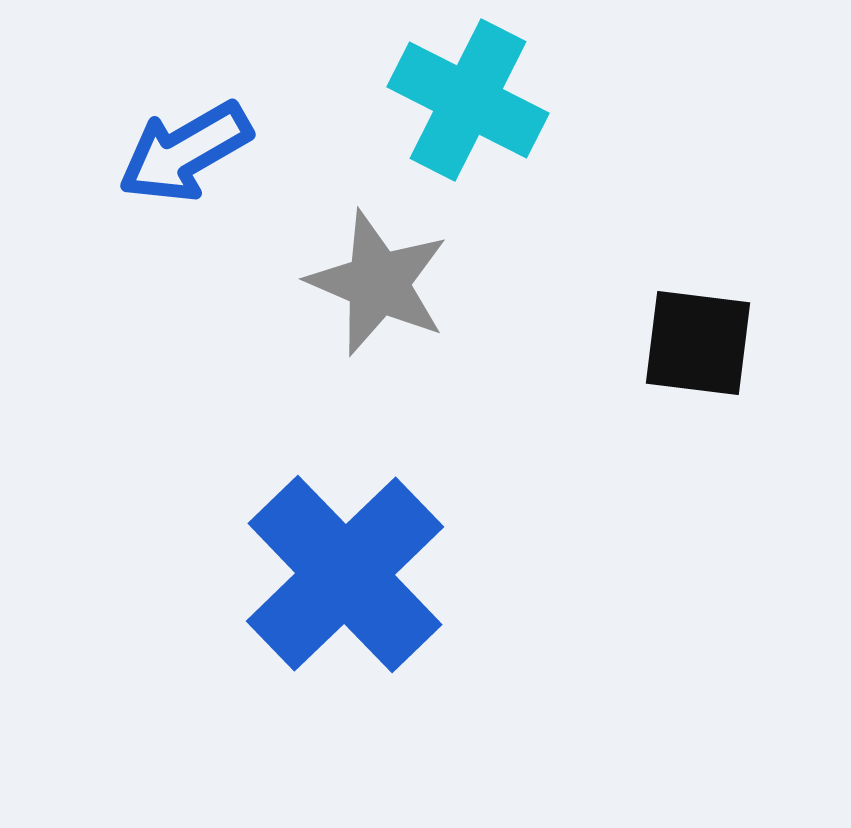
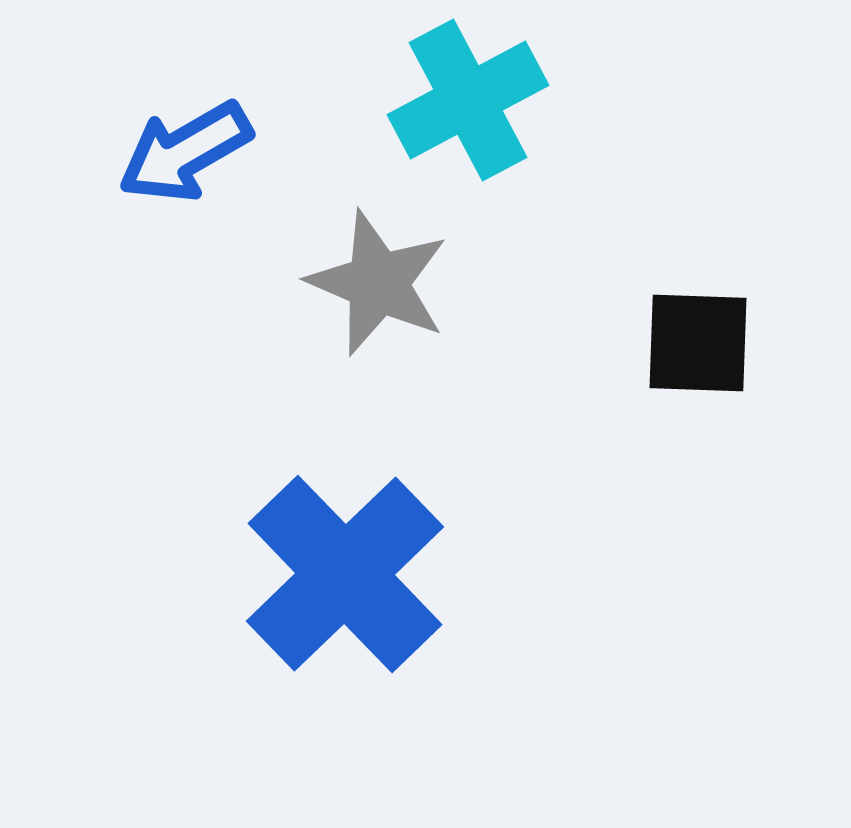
cyan cross: rotated 35 degrees clockwise
black square: rotated 5 degrees counterclockwise
